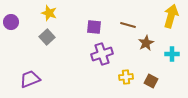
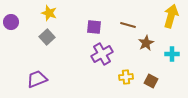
purple cross: rotated 10 degrees counterclockwise
purple trapezoid: moved 7 px right
